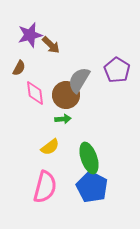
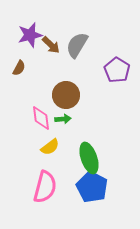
gray semicircle: moved 2 px left, 35 px up
pink diamond: moved 6 px right, 25 px down
